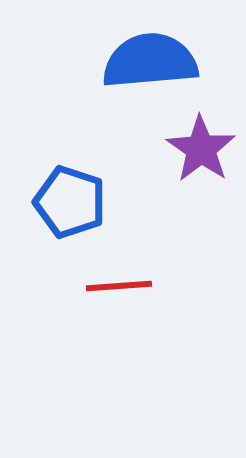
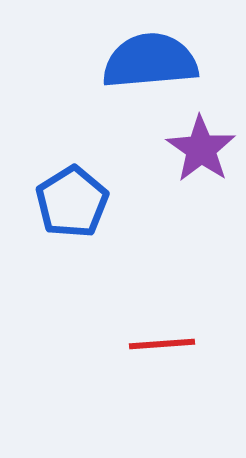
blue pentagon: moved 2 px right; rotated 22 degrees clockwise
red line: moved 43 px right, 58 px down
